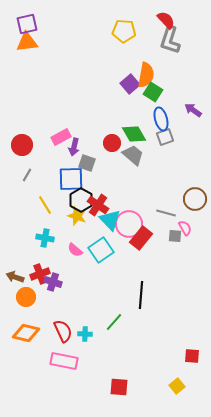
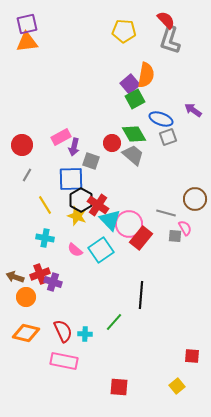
green square at (153, 92): moved 18 px left, 7 px down; rotated 30 degrees clockwise
blue ellipse at (161, 119): rotated 55 degrees counterclockwise
gray square at (165, 137): moved 3 px right
gray square at (87, 163): moved 4 px right, 2 px up
